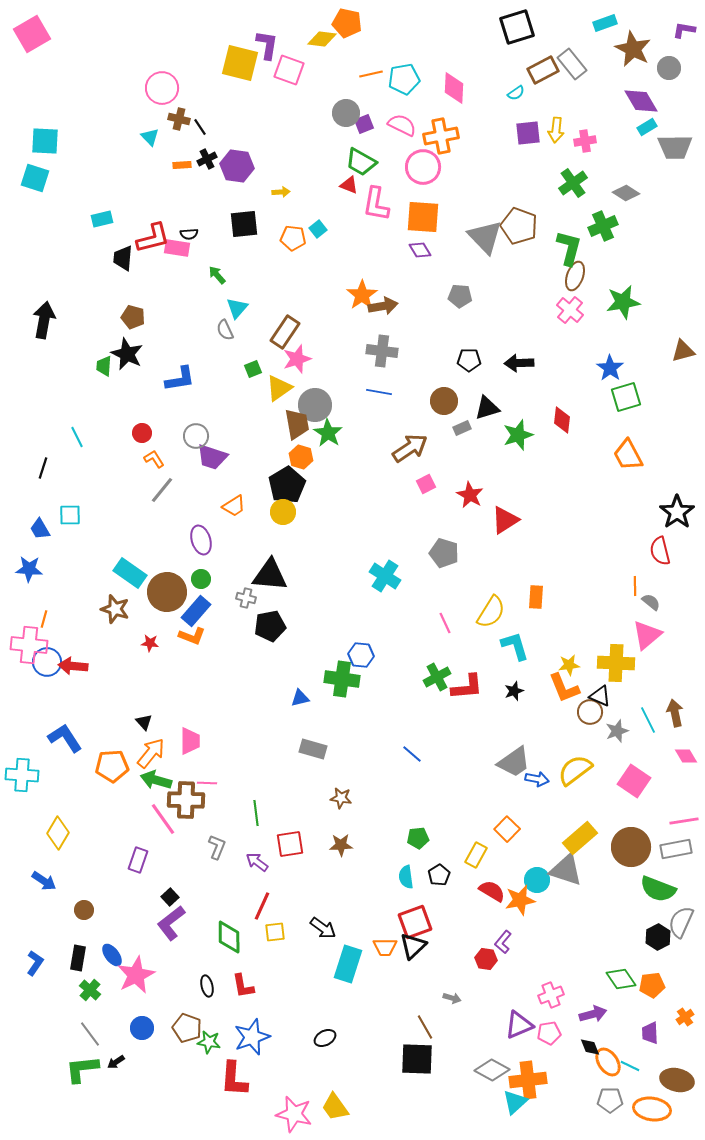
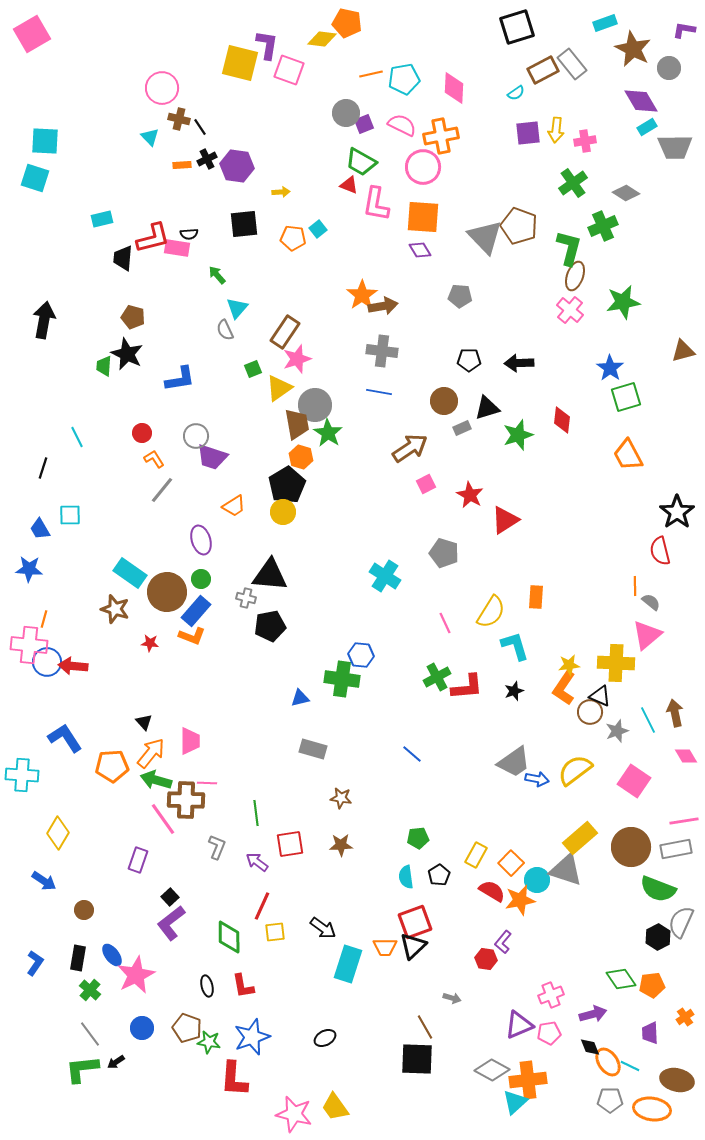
orange L-shape at (564, 688): rotated 56 degrees clockwise
orange square at (507, 829): moved 4 px right, 34 px down
